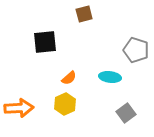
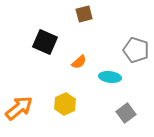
black square: rotated 30 degrees clockwise
orange semicircle: moved 10 px right, 16 px up
orange arrow: rotated 36 degrees counterclockwise
